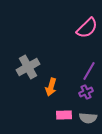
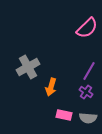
purple cross: rotated 32 degrees counterclockwise
pink rectangle: rotated 14 degrees clockwise
